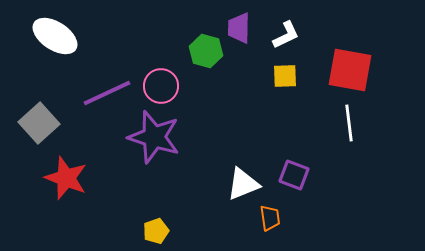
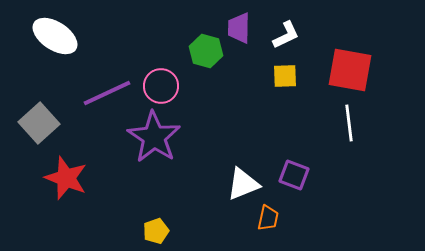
purple star: rotated 16 degrees clockwise
orange trapezoid: moved 2 px left; rotated 20 degrees clockwise
